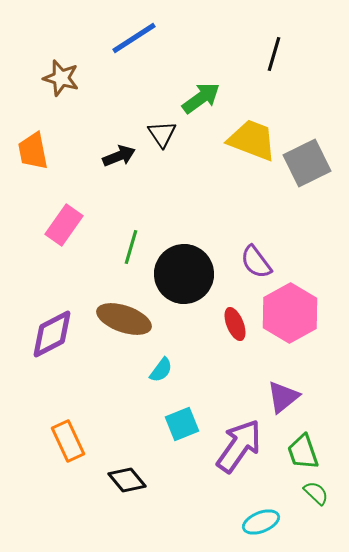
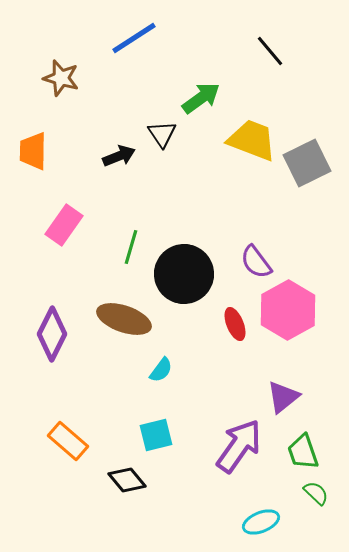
black line: moved 4 px left, 3 px up; rotated 56 degrees counterclockwise
orange trapezoid: rotated 12 degrees clockwise
pink hexagon: moved 2 px left, 3 px up
purple diamond: rotated 36 degrees counterclockwise
cyan square: moved 26 px left, 11 px down; rotated 8 degrees clockwise
orange rectangle: rotated 24 degrees counterclockwise
